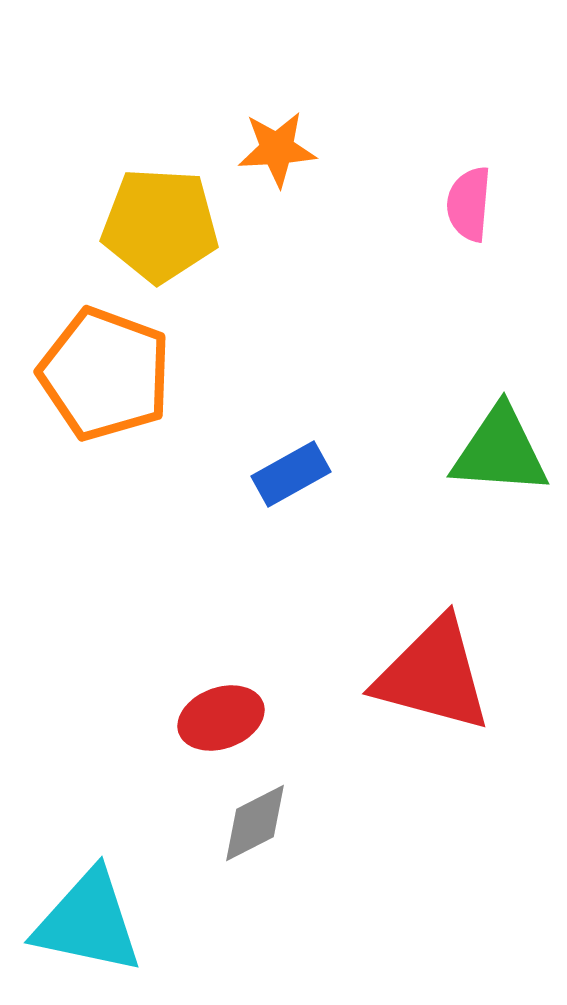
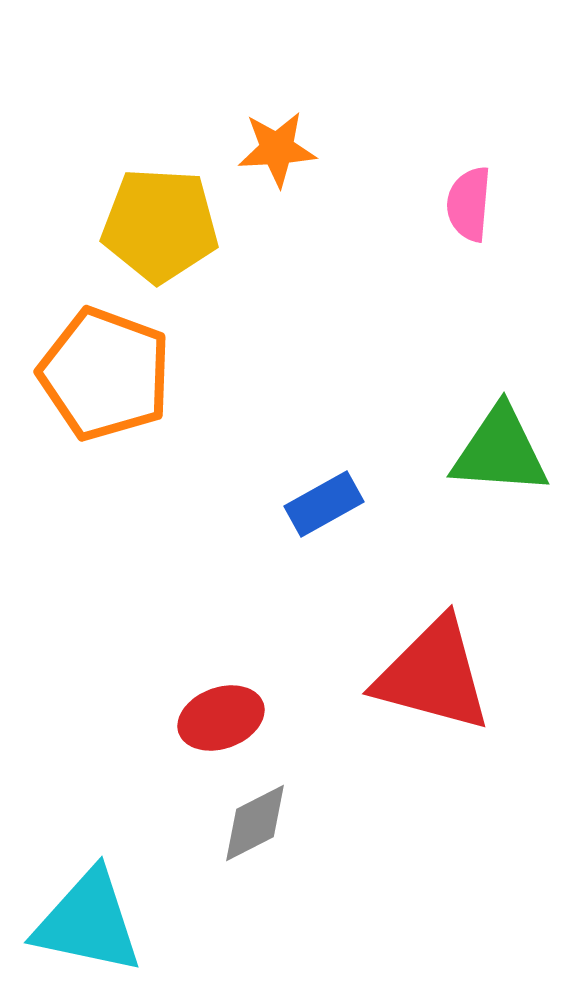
blue rectangle: moved 33 px right, 30 px down
